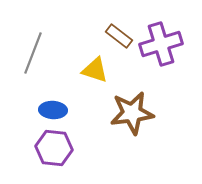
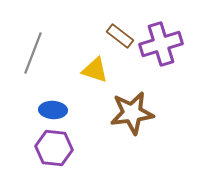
brown rectangle: moved 1 px right
